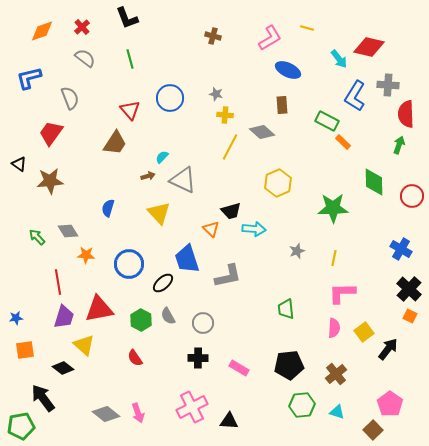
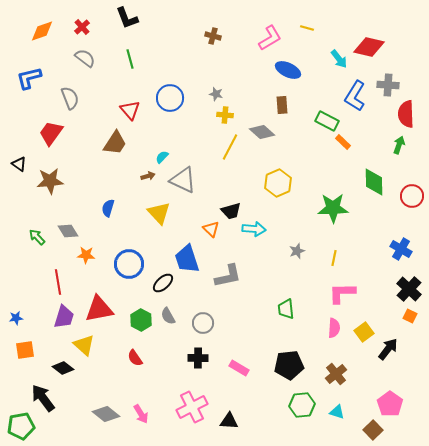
pink arrow at (138, 413): moved 3 px right, 1 px down; rotated 12 degrees counterclockwise
